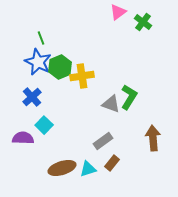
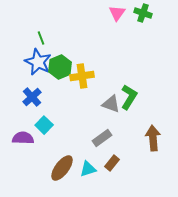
pink triangle: moved 1 px left, 1 px down; rotated 18 degrees counterclockwise
green cross: moved 9 px up; rotated 18 degrees counterclockwise
gray rectangle: moved 1 px left, 3 px up
brown ellipse: rotated 36 degrees counterclockwise
